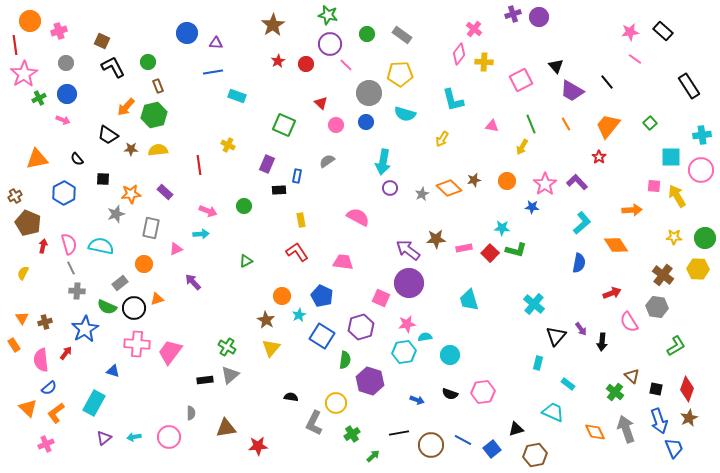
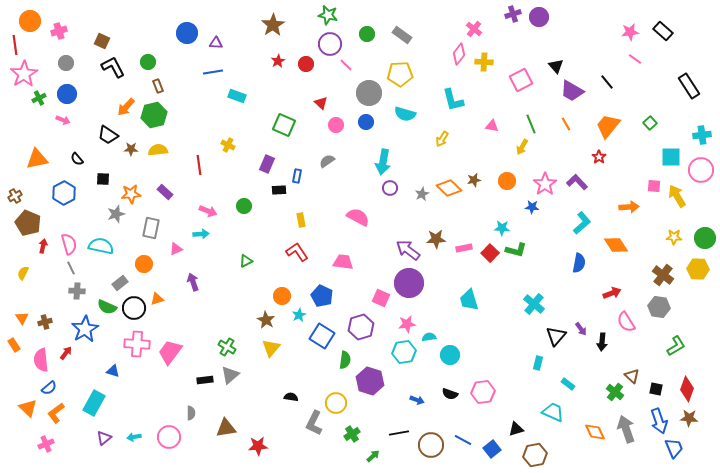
orange arrow at (632, 210): moved 3 px left, 3 px up
purple arrow at (193, 282): rotated 24 degrees clockwise
gray hexagon at (657, 307): moved 2 px right
pink semicircle at (629, 322): moved 3 px left
cyan semicircle at (425, 337): moved 4 px right
brown star at (689, 418): rotated 30 degrees clockwise
